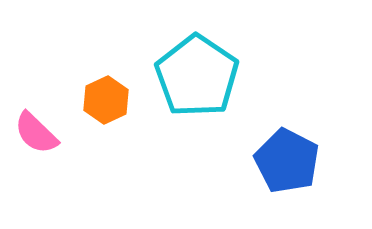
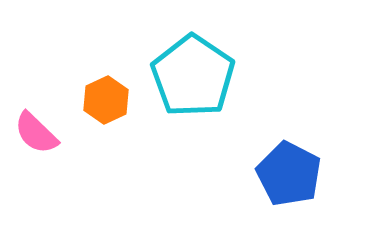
cyan pentagon: moved 4 px left
blue pentagon: moved 2 px right, 13 px down
